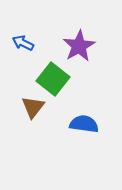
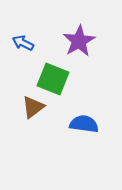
purple star: moved 5 px up
green square: rotated 16 degrees counterclockwise
brown triangle: rotated 15 degrees clockwise
